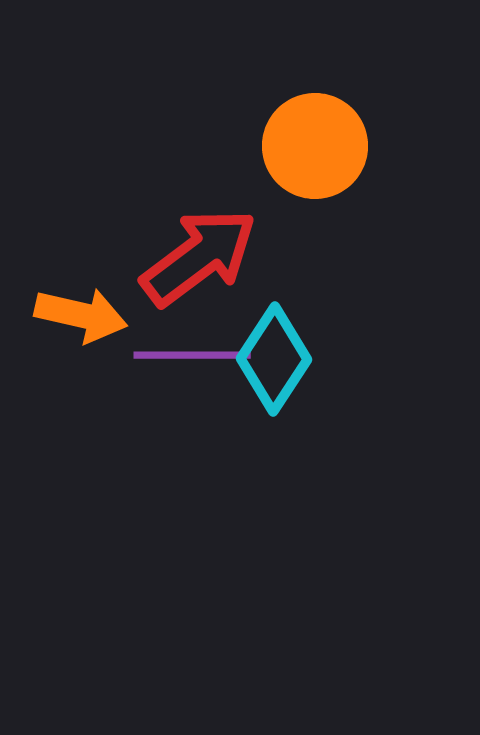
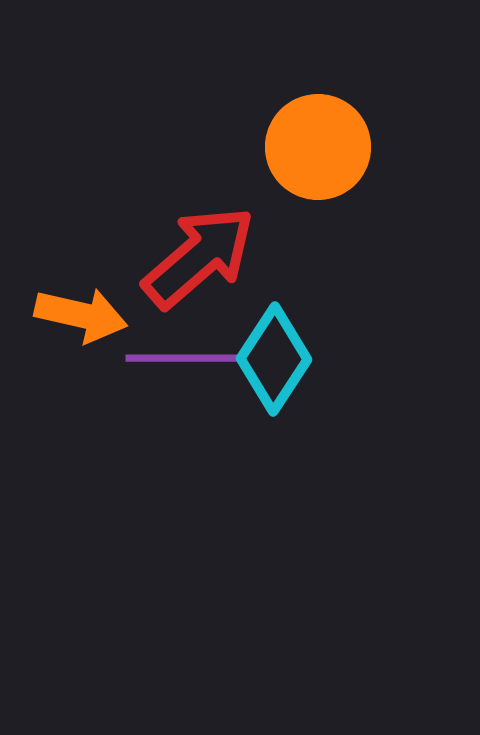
orange circle: moved 3 px right, 1 px down
red arrow: rotated 4 degrees counterclockwise
purple line: moved 8 px left, 3 px down
